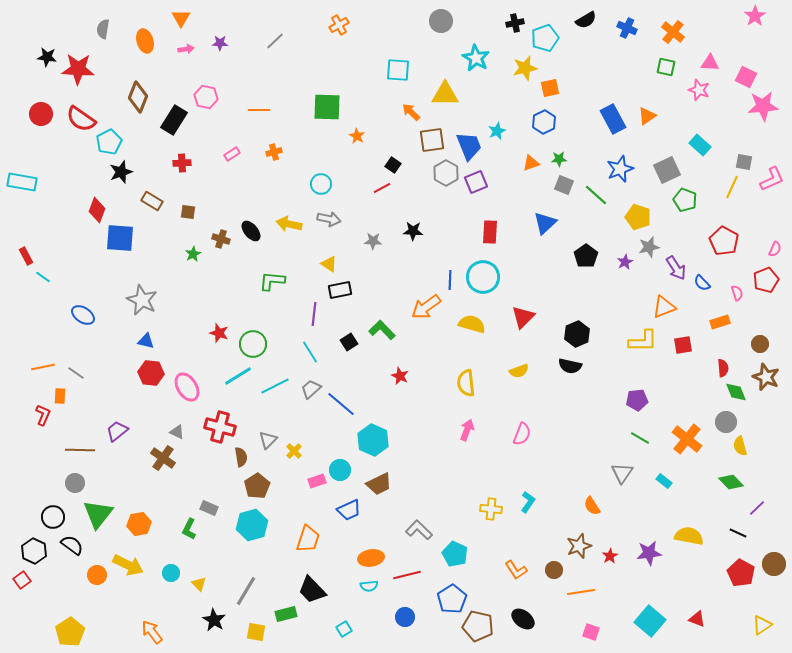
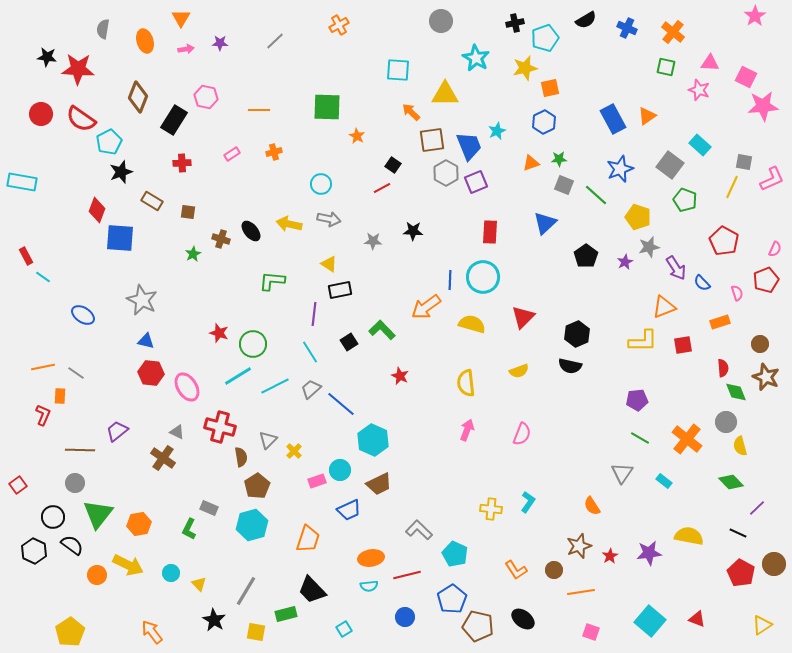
gray square at (667, 170): moved 3 px right, 5 px up; rotated 28 degrees counterclockwise
red square at (22, 580): moved 4 px left, 95 px up
